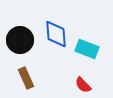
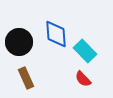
black circle: moved 1 px left, 2 px down
cyan rectangle: moved 2 px left, 2 px down; rotated 25 degrees clockwise
red semicircle: moved 6 px up
